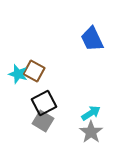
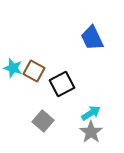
blue trapezoid: moved 1 px up
cyan star: moved 5 px left, 6 px up
black square: moved 18 px right, 19 px up
gray square: rotated 10 degrees clockwise
